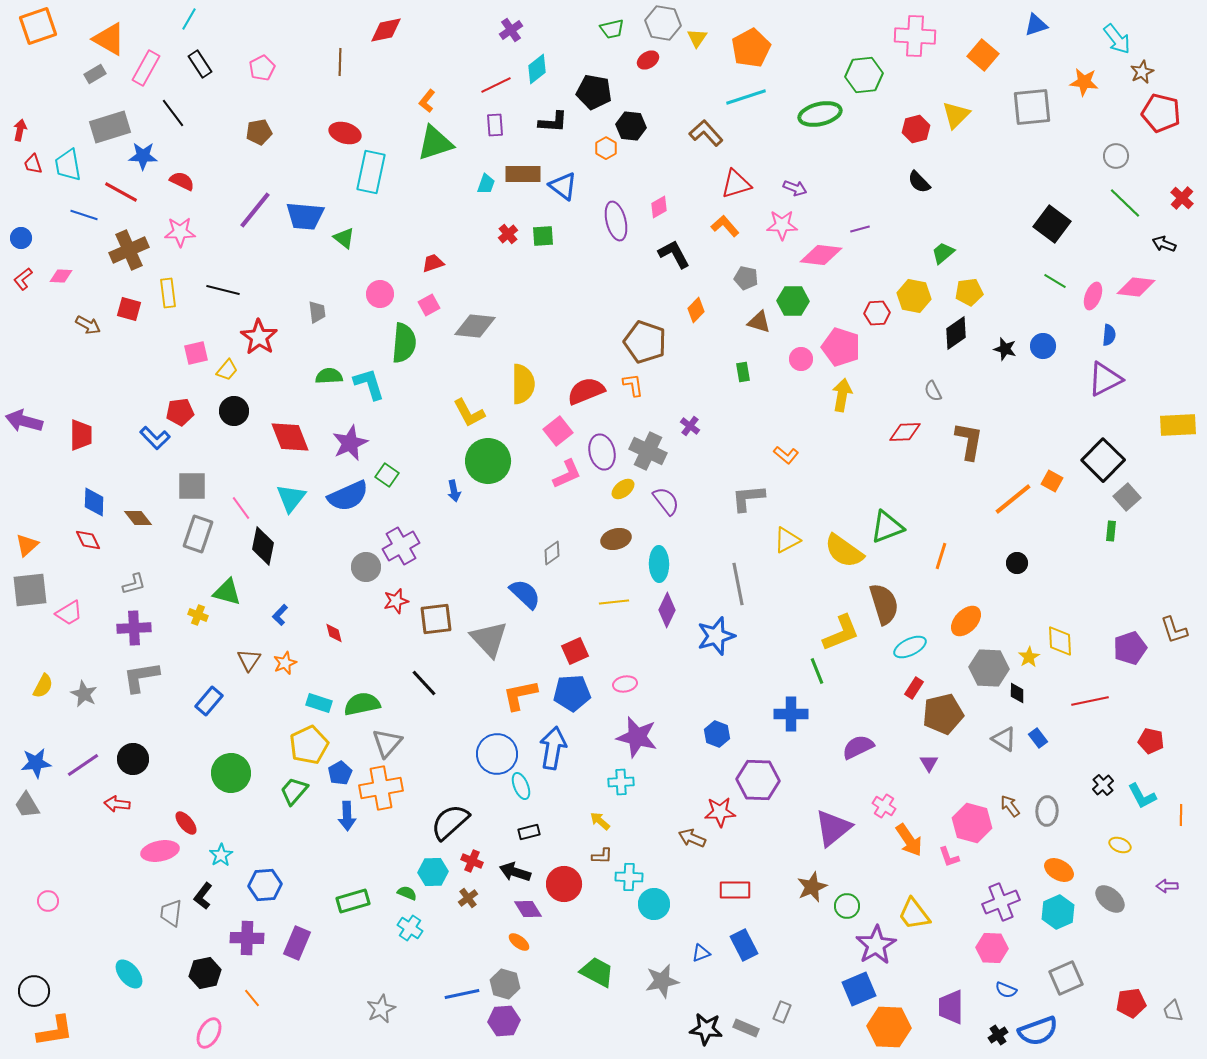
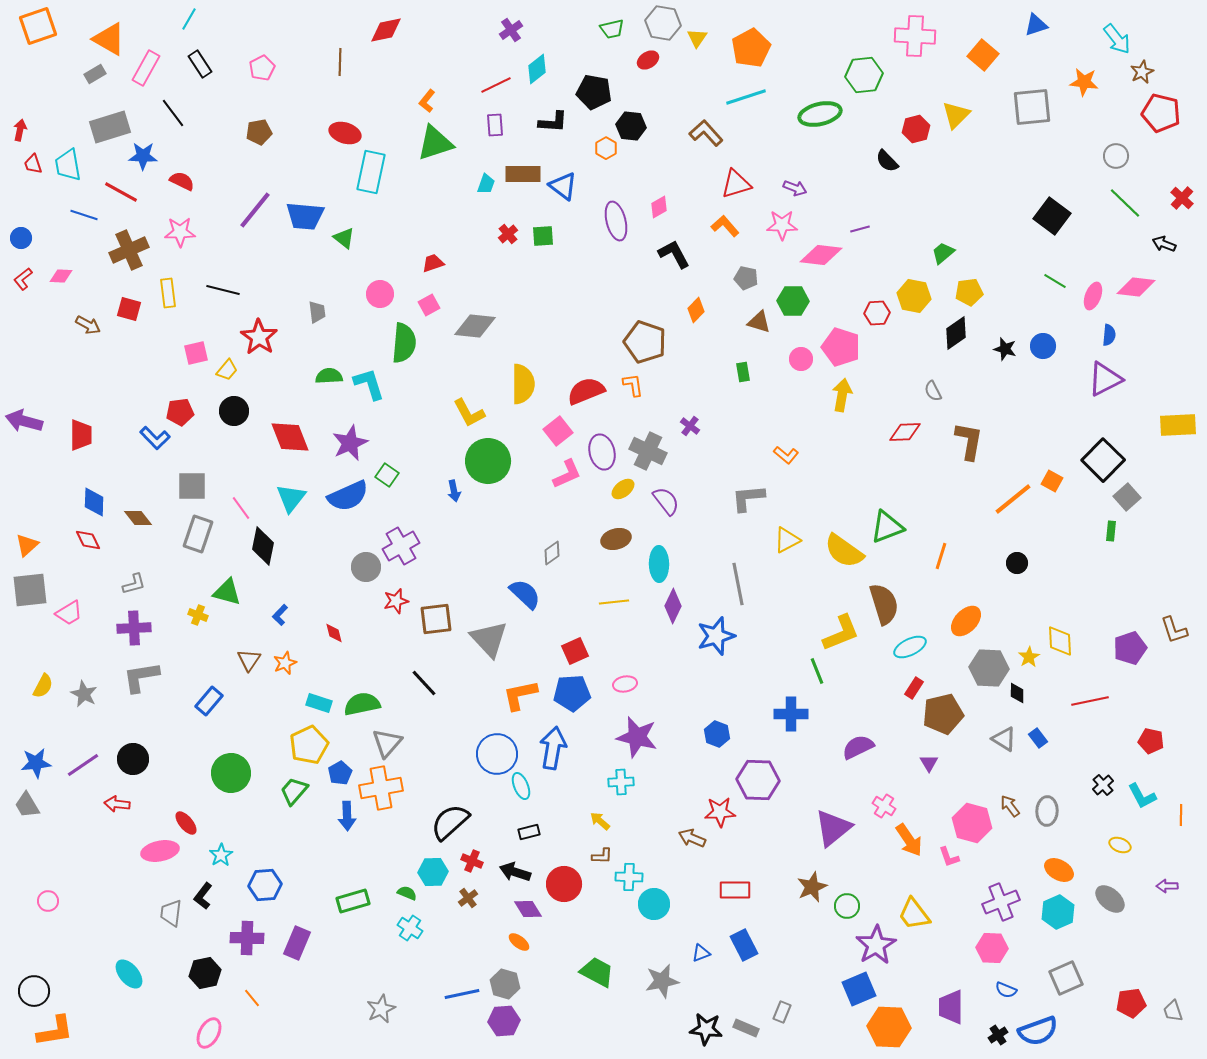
black semicircle at (919, 182): moved 32 px left, 21 px up
black square at (1052, 224): moved 8 px up
purple diamond at (667, 610): moved 6 px right, 4 px up
